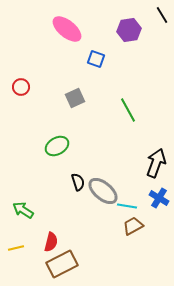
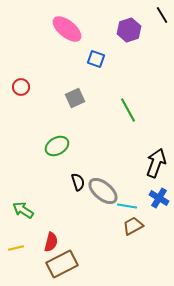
purple hexagon: rotated 10 degrees counterclockwise
